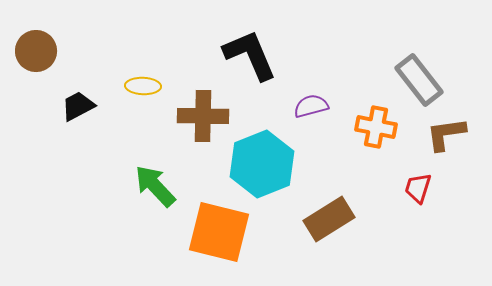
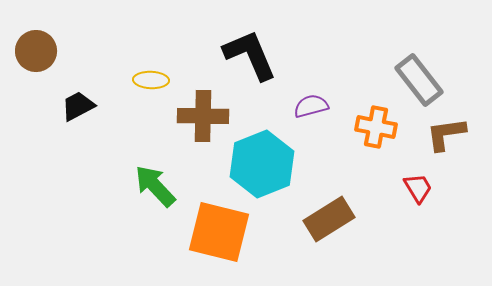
yellow ellipse: moved 8 px right, 6 px up
red trapezoid: rotated 132 degrees clockwise
